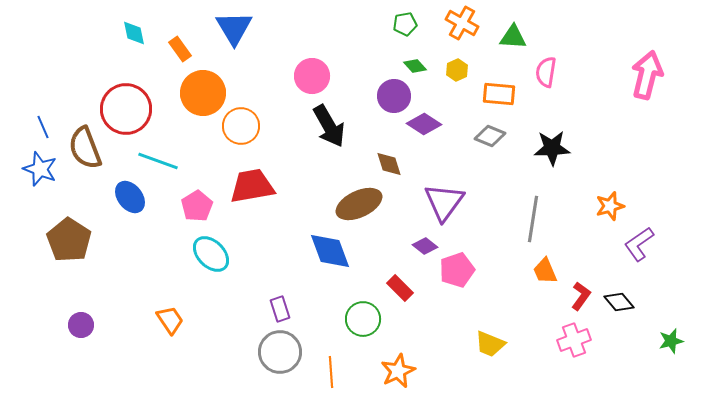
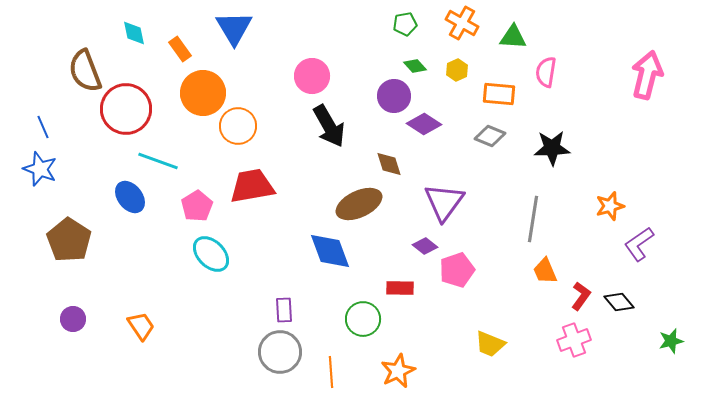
orange circle at (241, 126): moved 3 px left
brown semicircle at (85, 148): moved 77 px up
red rectangle at (400, 288): rotated 44 degrees counterclockwise
purple rectangle at (280, 309): moved 4 px right, 1 px down; rotated 15 degrees clockwise
orange trapezoid at (170, 320): moved 29 px left, 6 px down
purple circle at (81, 325): moved 8 px left, 6 px up
